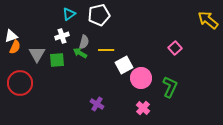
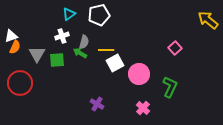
white square: moved 9 px left, 2 px up
pink circle: moved 2 px left, 4 px up
